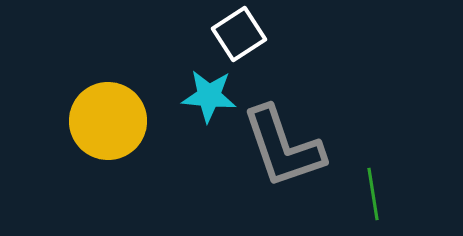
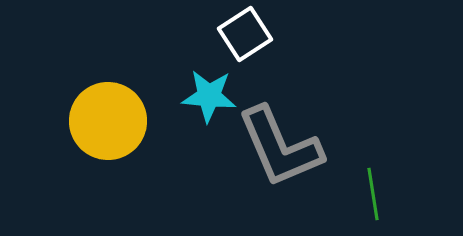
white square: moved 6 px right
gray L-shape: moved 3 px left; rotated 4 degrees counterclockwise
